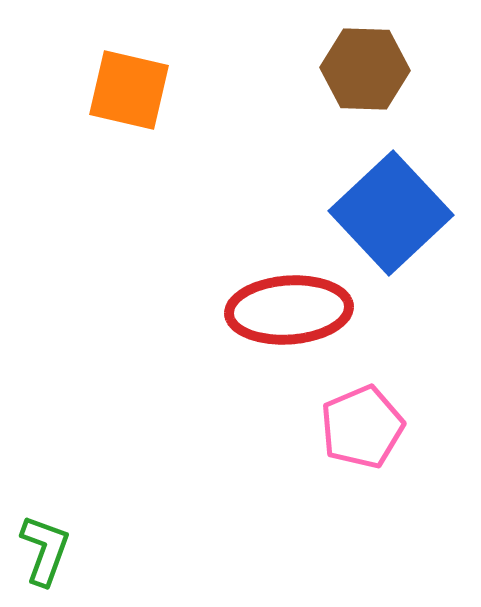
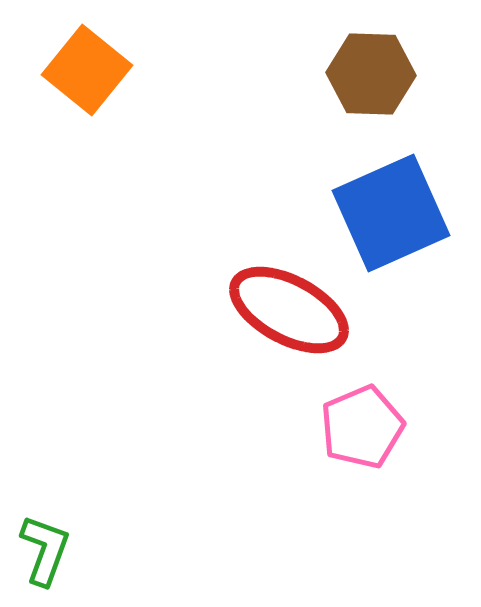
brown hexagon: moved 6 px right, 5 px down
orange square: moved 42 px left, 20 px up; rotated 26 degrees clockwise
blue square: rotated 19 degrees clockwise
red ellipse: rotated 32 degrees clockwise
